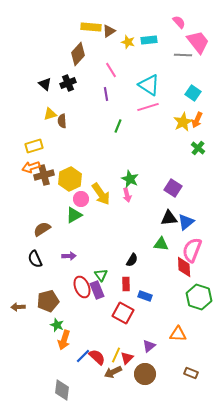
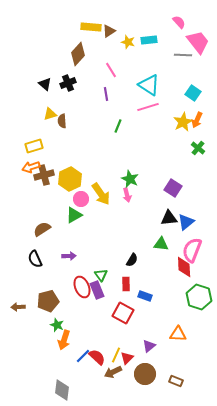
brown rectangle at (191, 373): moved 15 px left, 8 px down
